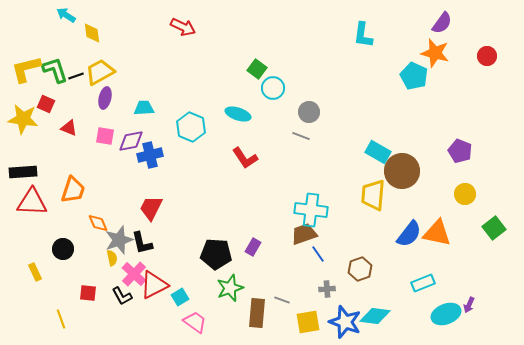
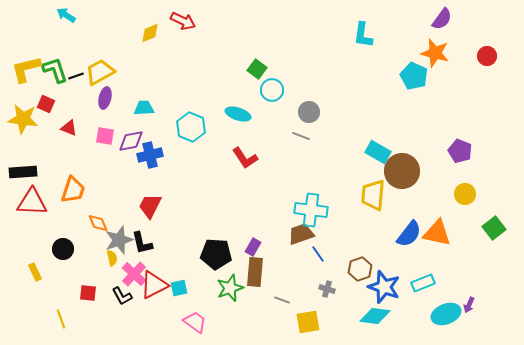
purple semicircle at (442, 23): moved 4 px up
red arrow at (183, 27): moved 6 px up
yellow diamond at (92, 33): moved 58 px right; rotated 75 degrees clockwise
cyan circle at (273, 88): moved 1 px left, 2 px down
red trapezoid at (151, 208): moved 1 px left, 2 px up
brown trapezoid at (304, 234): moved 3 px left
gray cross at (327, 289): rotated 21 degrees clockwise
cyan square at (180, 297): moved 1 px left, 9 px up; rotated 18 degrees clockwise
brown rectangle at (257, 313): moved 2 px left, 41 px up
blue star at (345, 322): moved 39 px right, 35 px up
